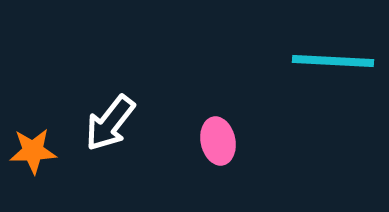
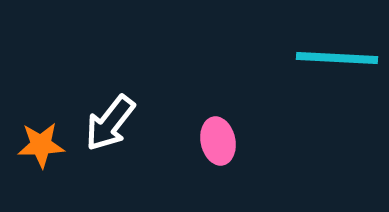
cyan line: moved 4 px right, 3 px up
orange star: moved 8 px right, 6 px up
